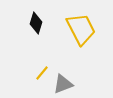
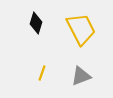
yellow line: rotated 21 degrees counterclockwise
gray triangle: moved 18 px right, 8 px up
